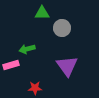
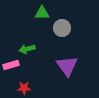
red star: moved 11 px left
